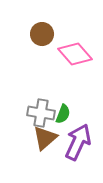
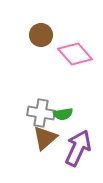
brown circle: moved 1 px left, 1 px down
green semicircle: rotated 60 degrees clockwise
purple arrow: moved 6 px down
